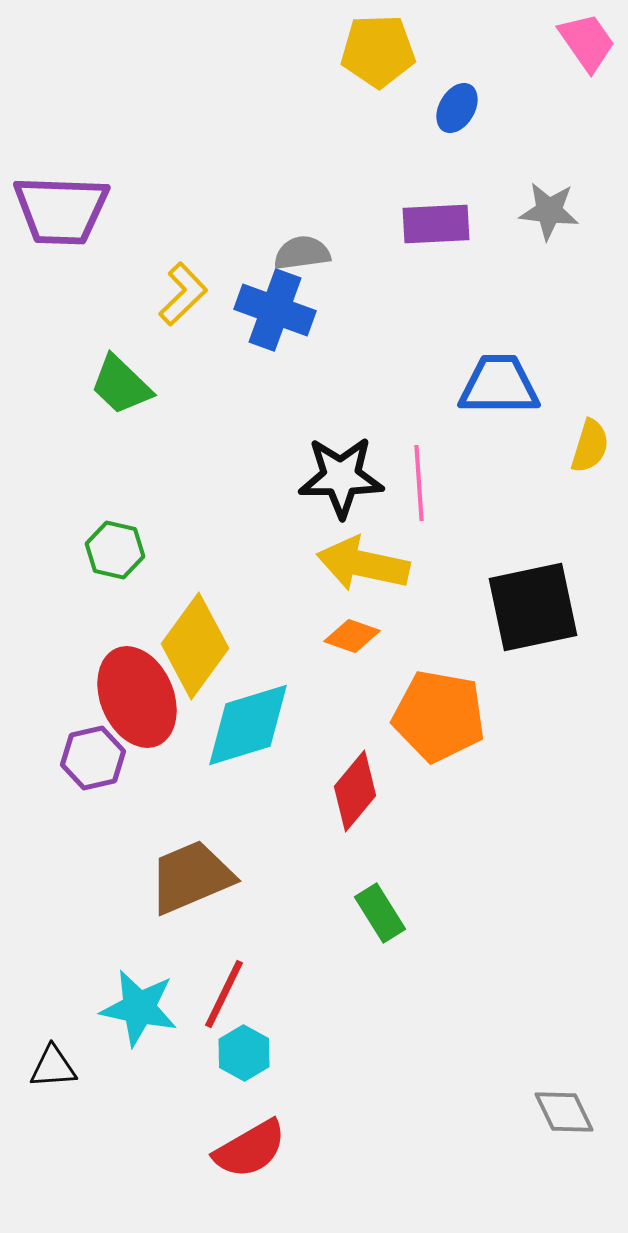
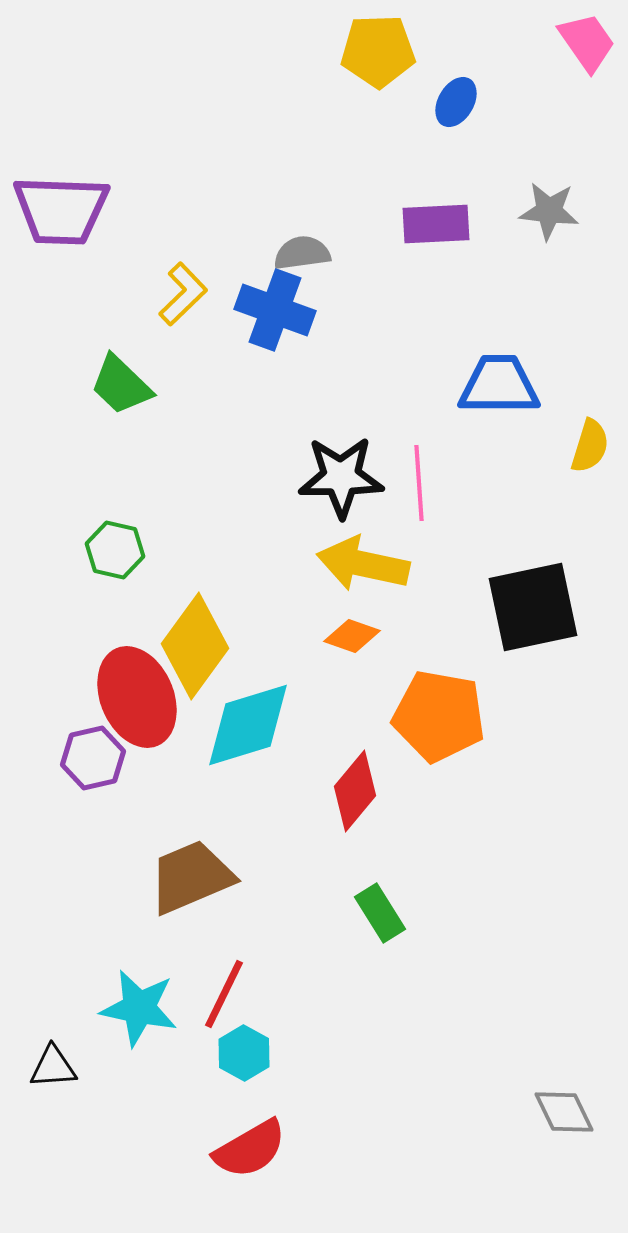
blue ellipse: moved 1 px left, 6 px up
